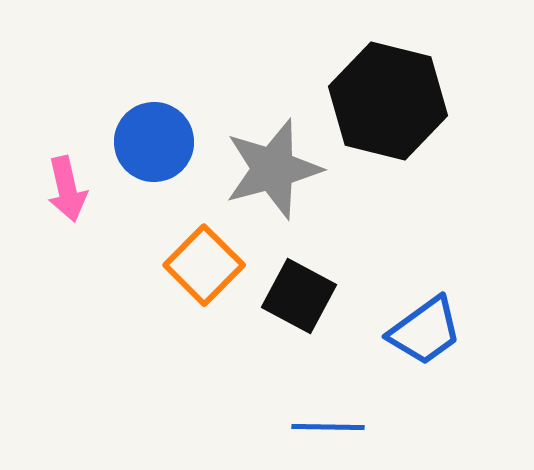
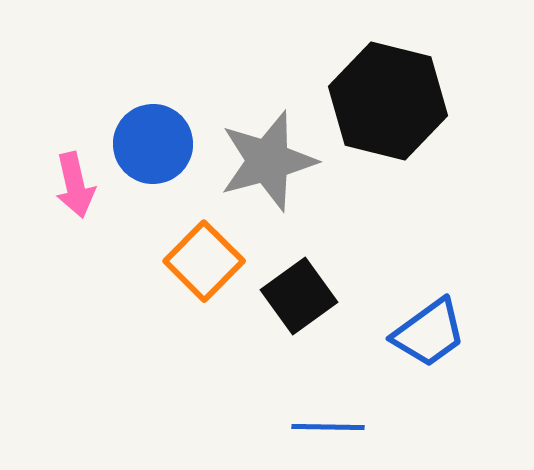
blue circle: moved 1 px left, 2 px down
gray star: moved 5 px left, 8 px up
pink arrow: moved 8 px right, 4 px up
orange square: moved 4 px up
black square: rotated 26 degrees clockwise
blue trapezoid: moved 4 px right, 2 px down
